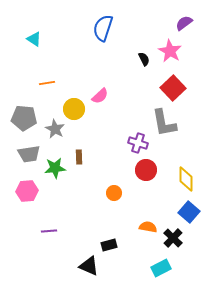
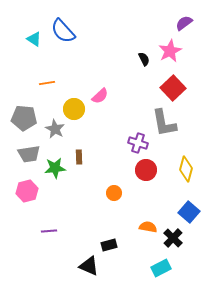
blue semicircle: moved 40 px left, 3 px down; rotated 60 degrees counterclockwise
pink star: rotated 15 degrees clockwise
yellow diamond: moved 10 px up; rotated 15 degrees clockwise
pink hexagon: rotated 10 degrees counterclockwise
